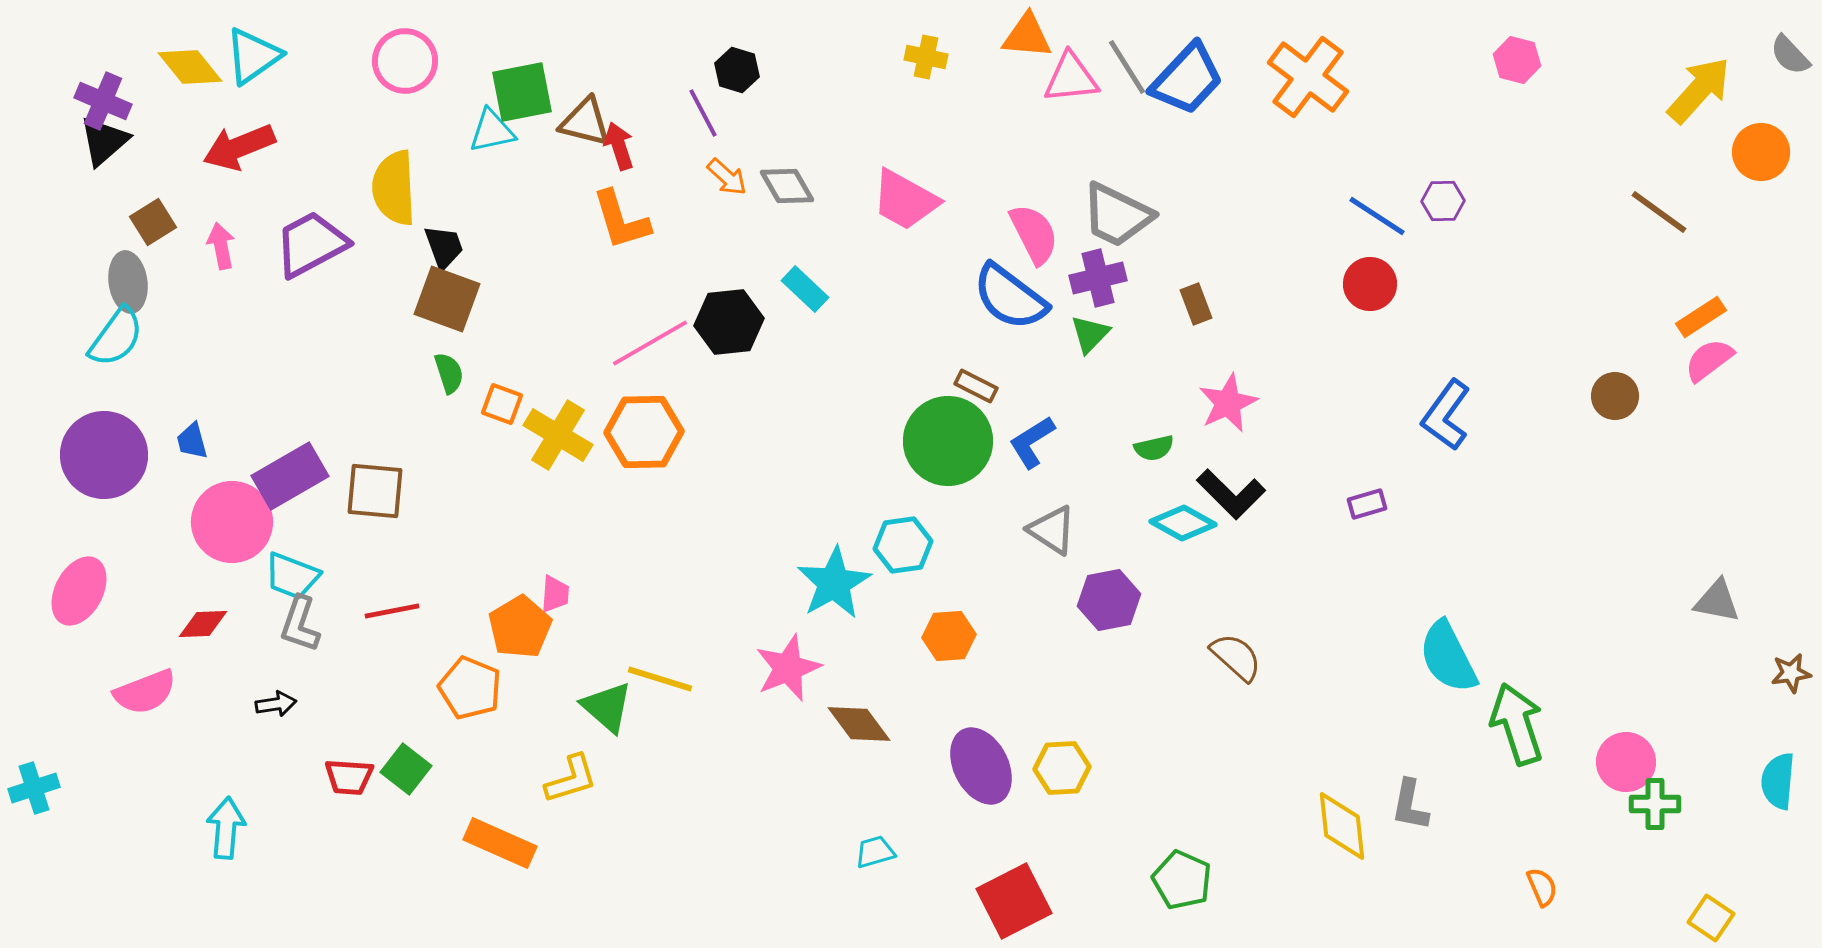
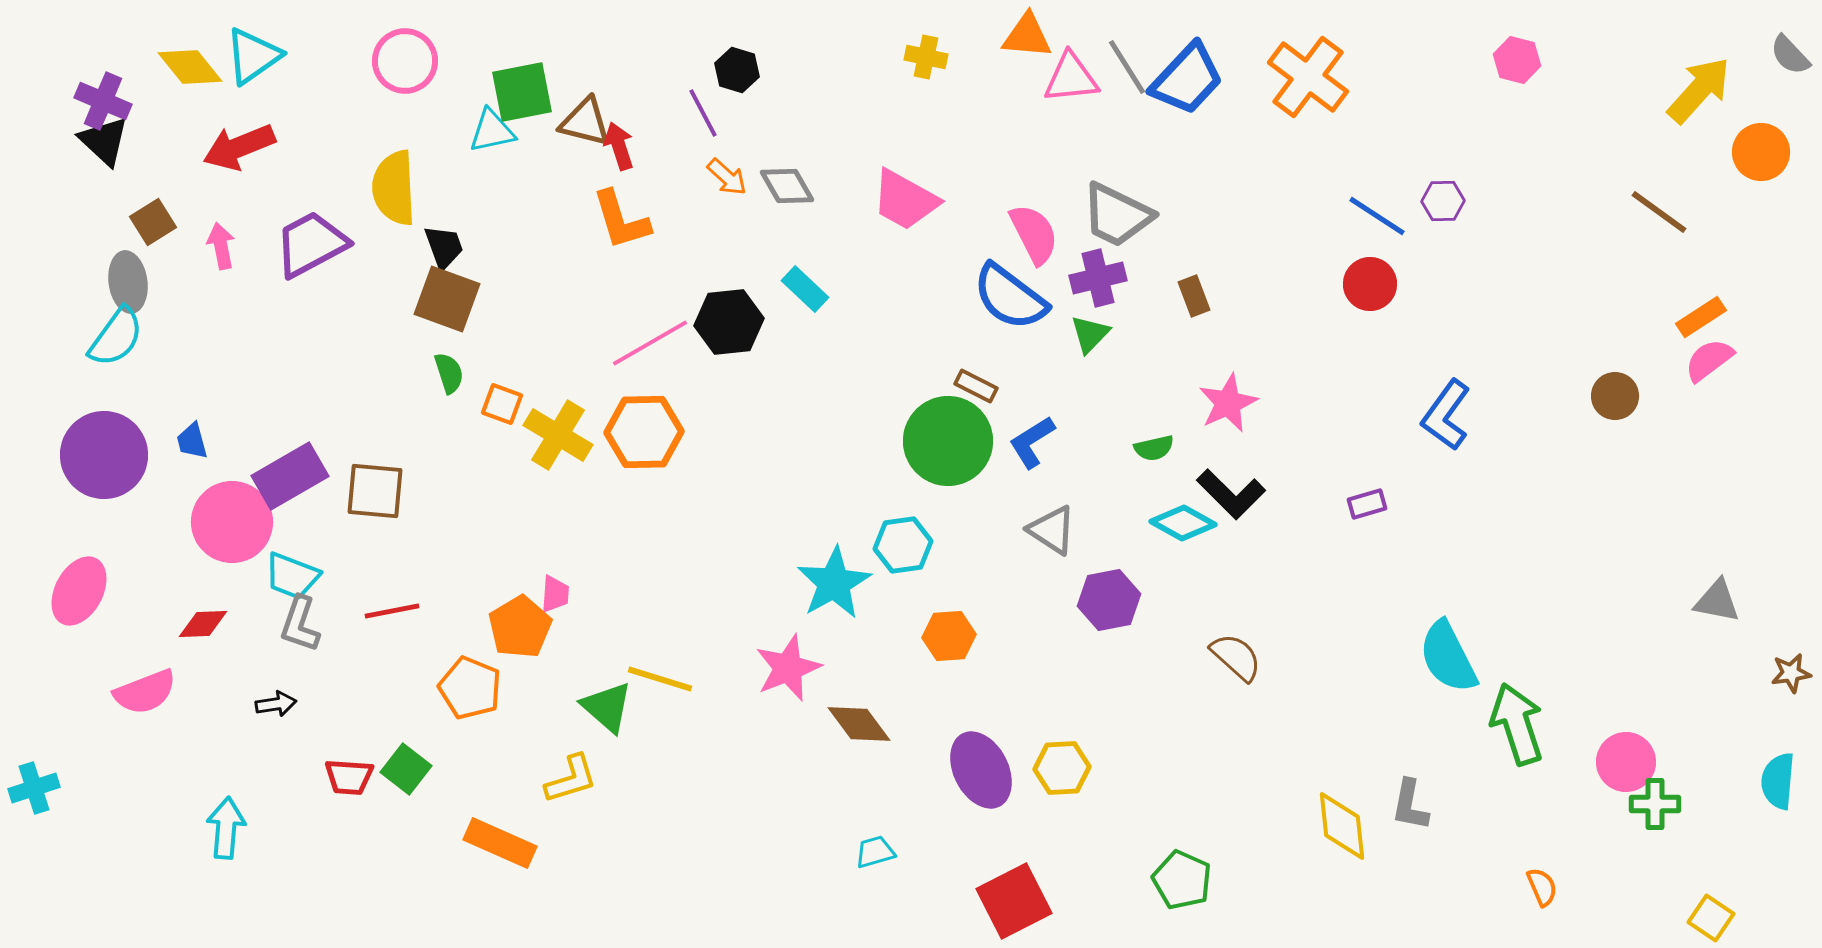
black triangle at (104, 141): rotated 36 degrees counterclockwise
brown rectangle at (1196, 304): moved 2 px left, 8 px up
purple ellipse at (981, 766): moved 4 px down
